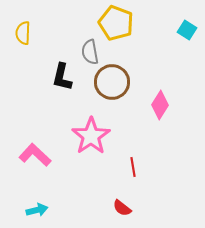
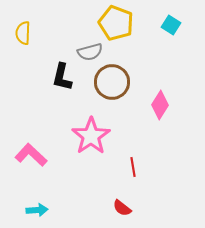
cyan square: moved 16 px left, 5 px up
gray semicircle: rotated 95 degrees counterclockwise
pink L-shape: moved 4 px left
cyan arrow: rotated 10 degrees clockwise
